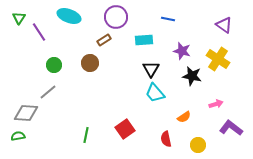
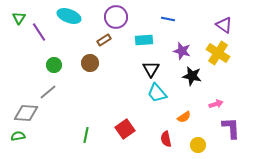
yellow cross: moved 6 px up
cyan trapezoid: moved 2 px right
purple L-shape: rotated 50 degrees clockwise
